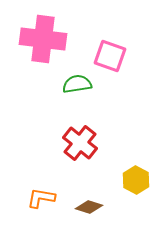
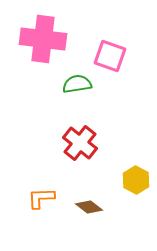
orange L-shape: rotated 12 degrees counterclockwise
brown diamond: rotated 20 degrees clockwise
